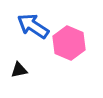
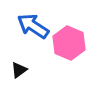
black triangle: rotated 24 degrees counterclockwise
